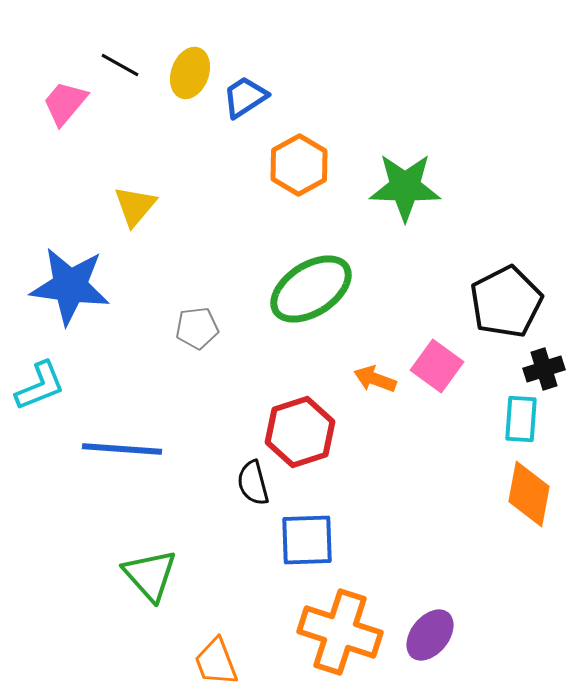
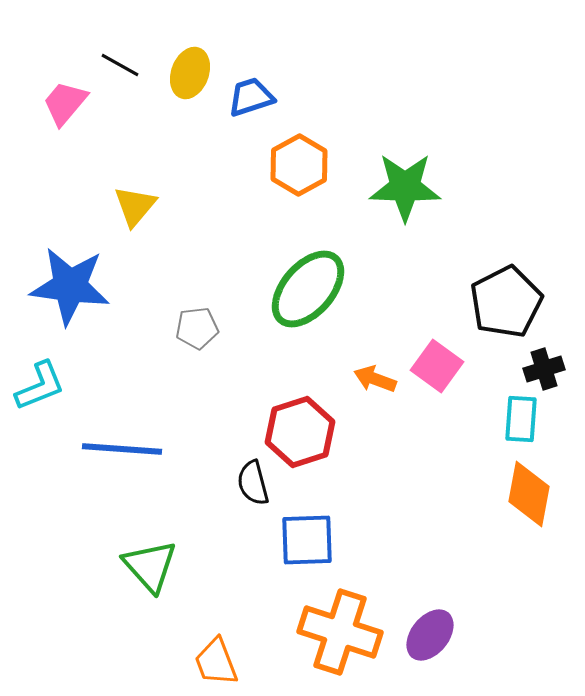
blue trapezoid: moved 6 px right; rotated 15 degrees clockwise
green ellipse: moved 3 px left; rotated 16 degrees counterclockwise
green triangle: moved 9 px up
